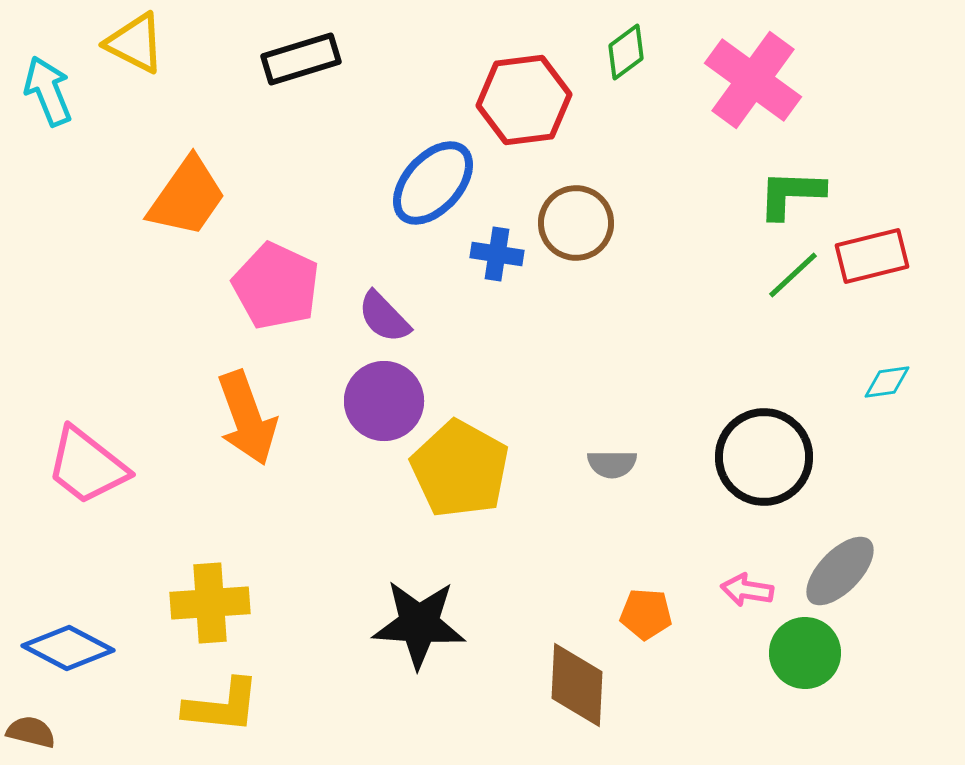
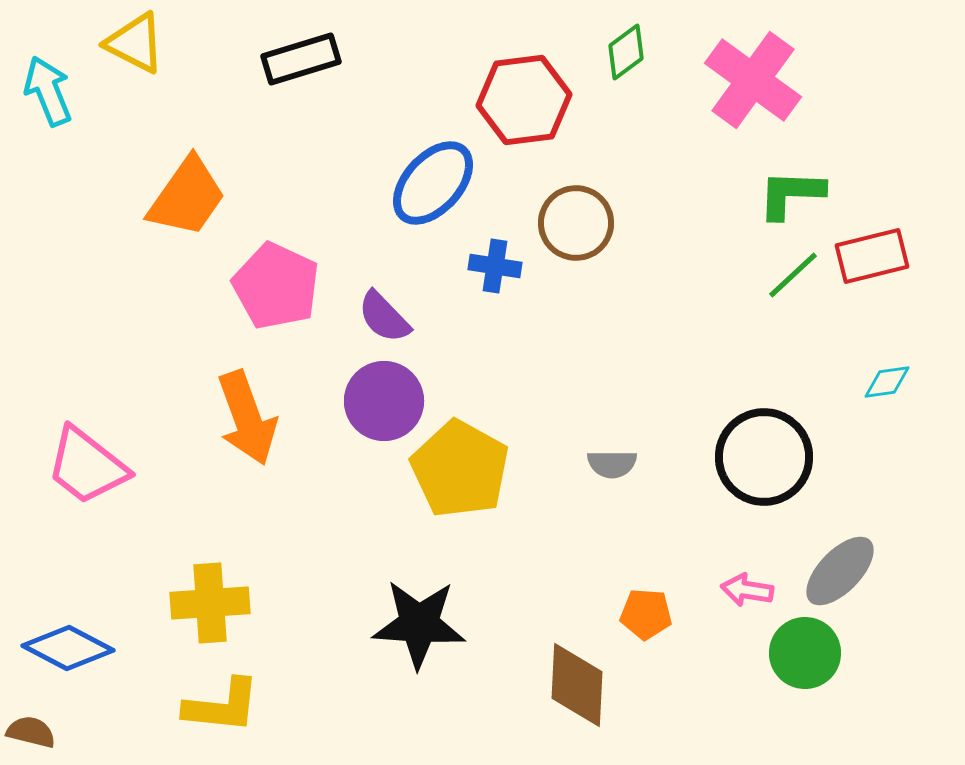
blue cross: moved 2 px left, 12 px down
